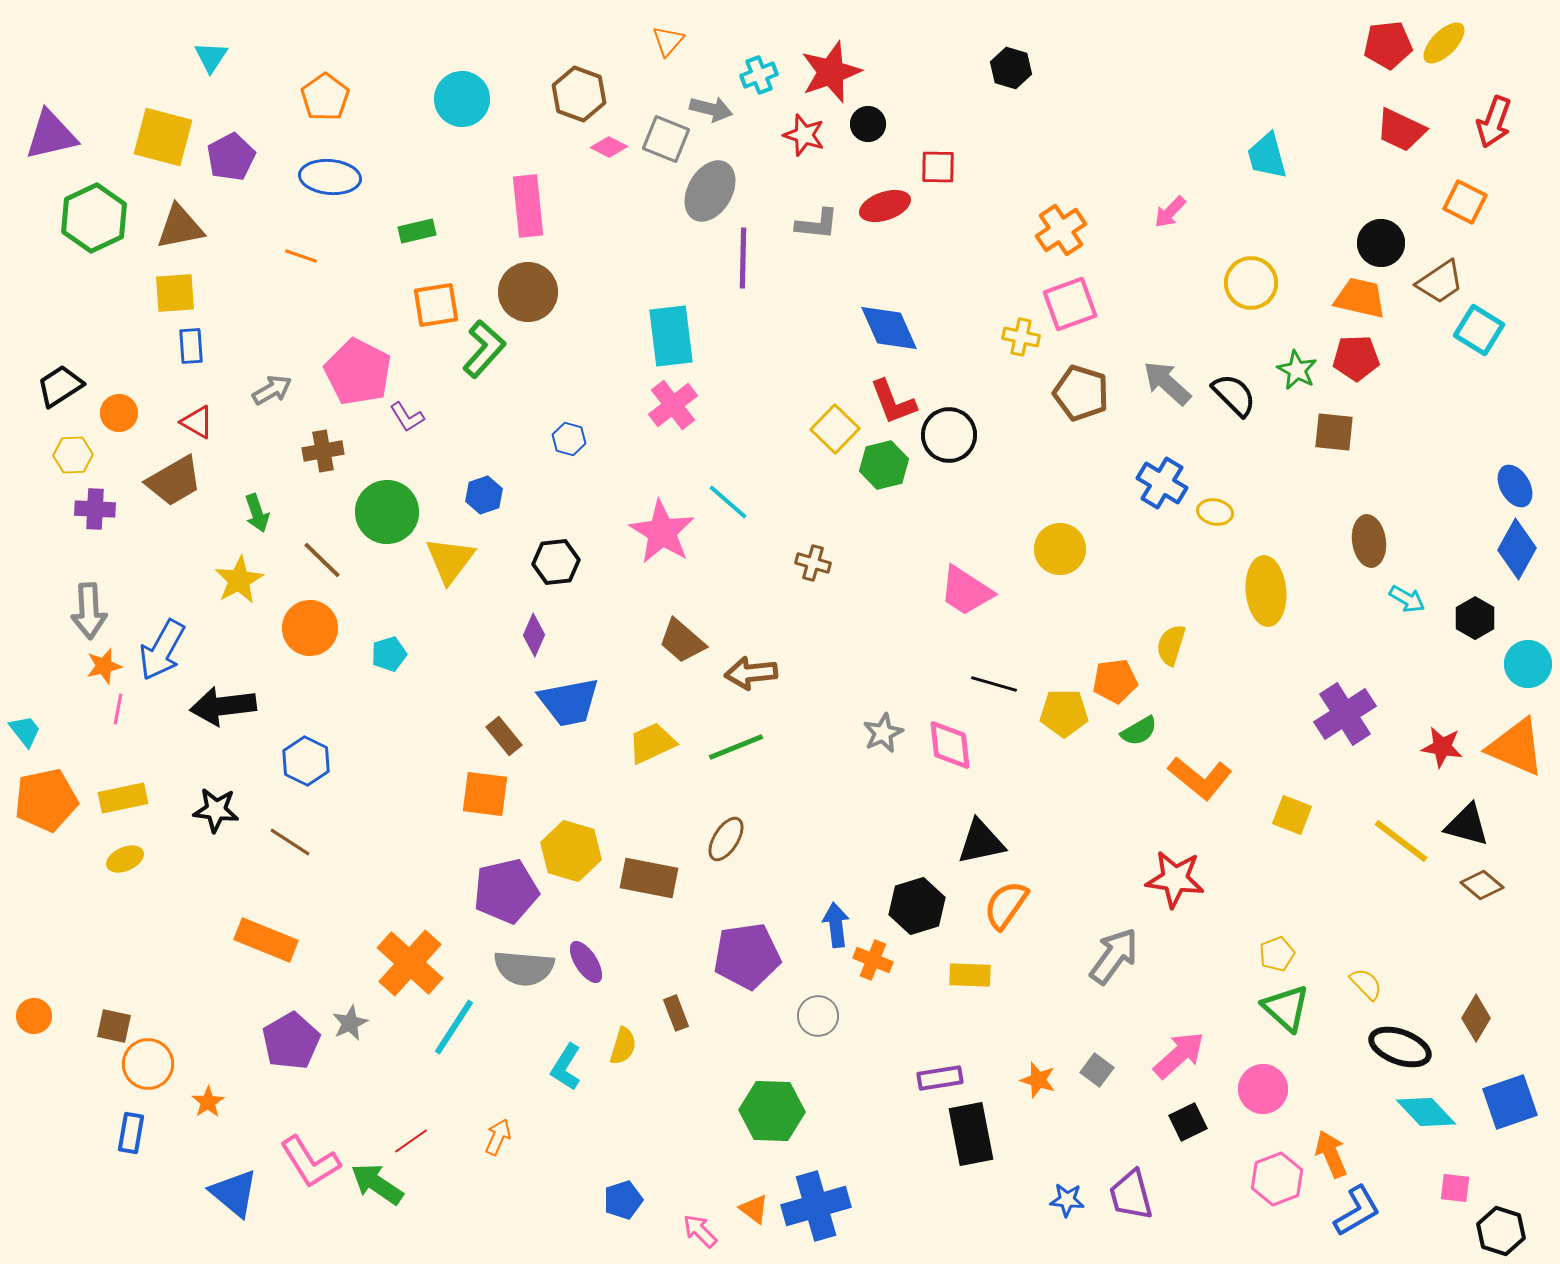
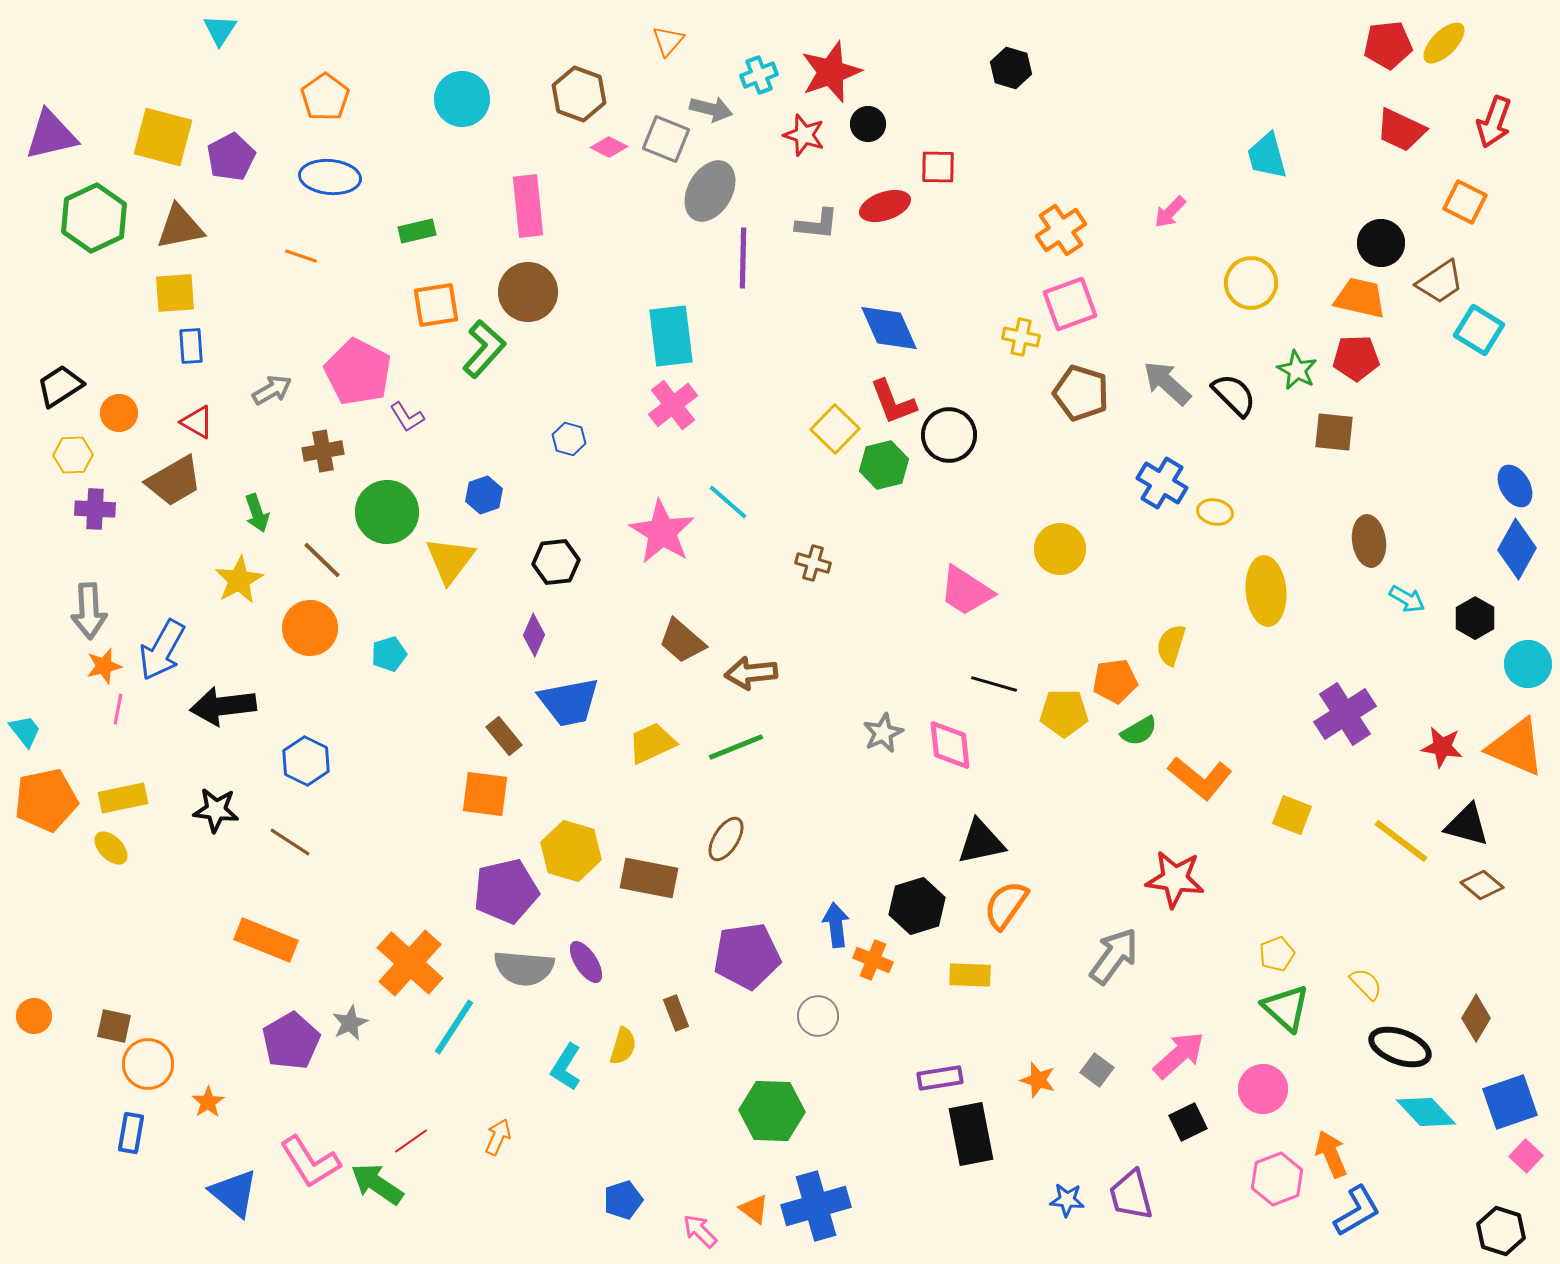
cyan triangle at (211, 57): moved 9 px right, 27 px up
yellow ellipse at (125, 859): moved 14 px left, 11 px up; rotated 69 degrees clockwise
pink square at (1455, 1188): moved 71 px right, 32 px up; rotated 36 degrees clockwise
